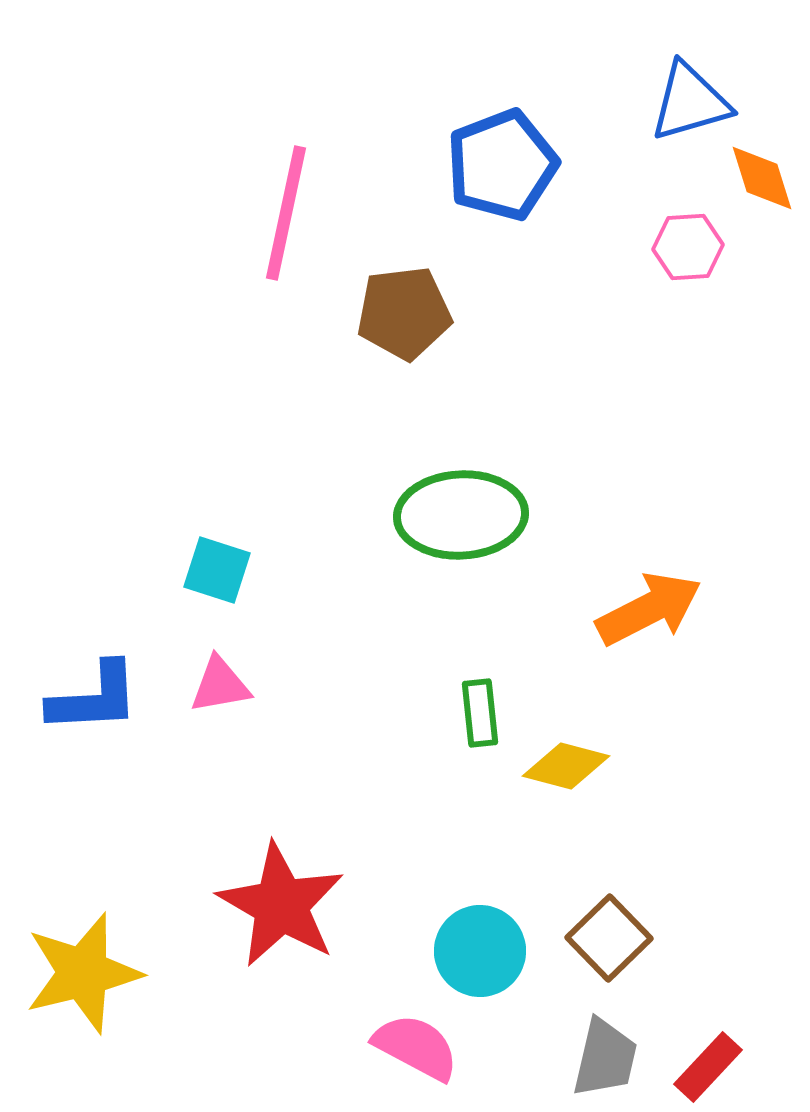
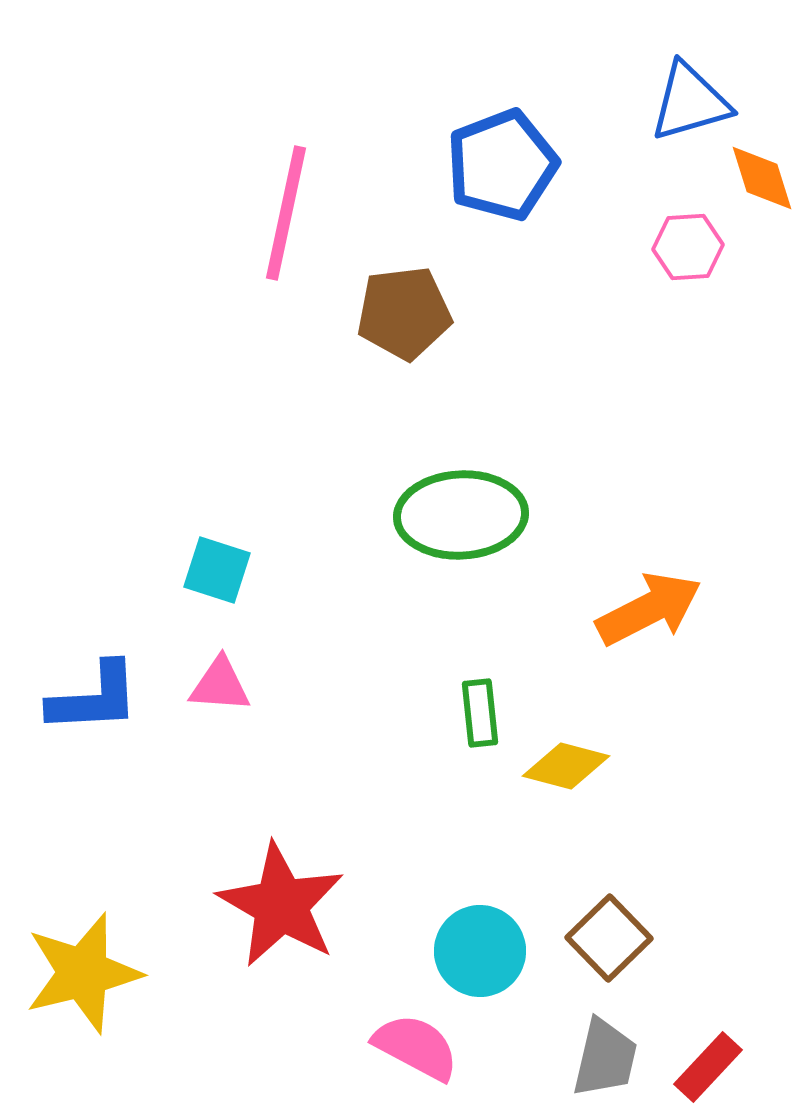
pink triangle: rotated 14 degrees clockwise
